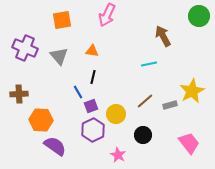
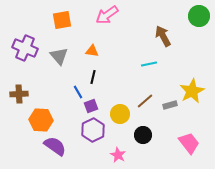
pink arrow: rotated 30 degrees clockwise
yellow circle: moved 4 px right
